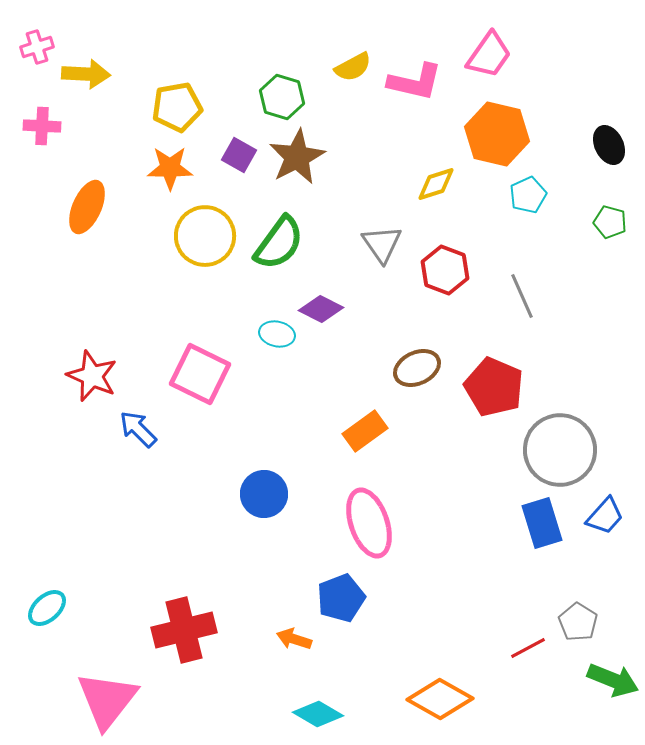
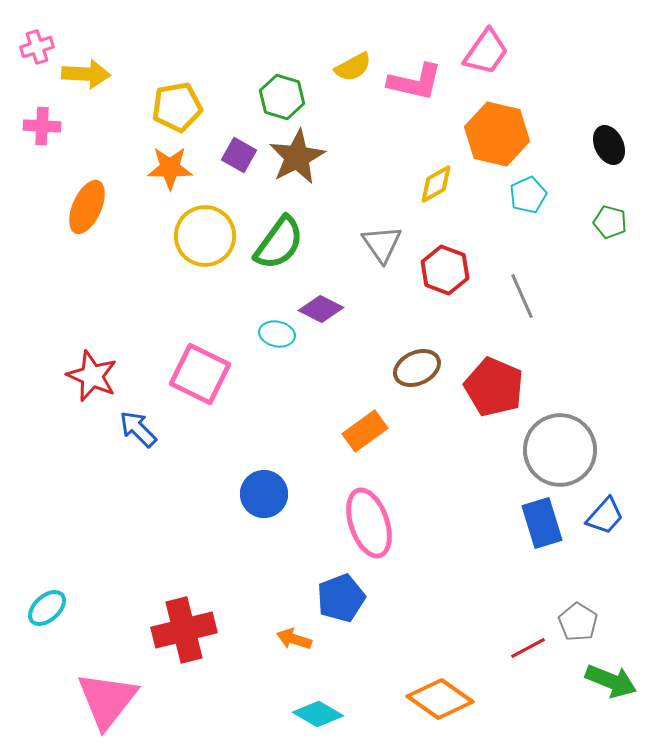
pink trapezoid at (489, 55): moved 3 px left, 3 px up
yellow diamond at (436, 184): rotated 12 degrees counterclockwise
green arrow at (613, 680): moved 2 px left, 1 px down
orange diamond at (440, 699): rotated 6 degrees clockwise
